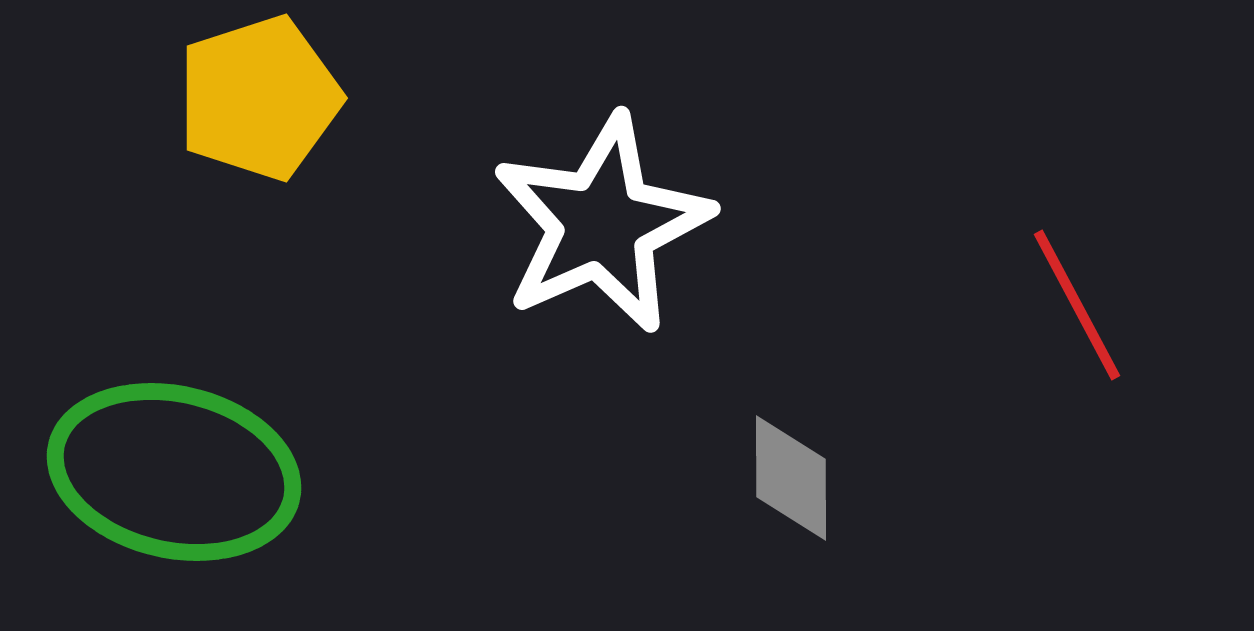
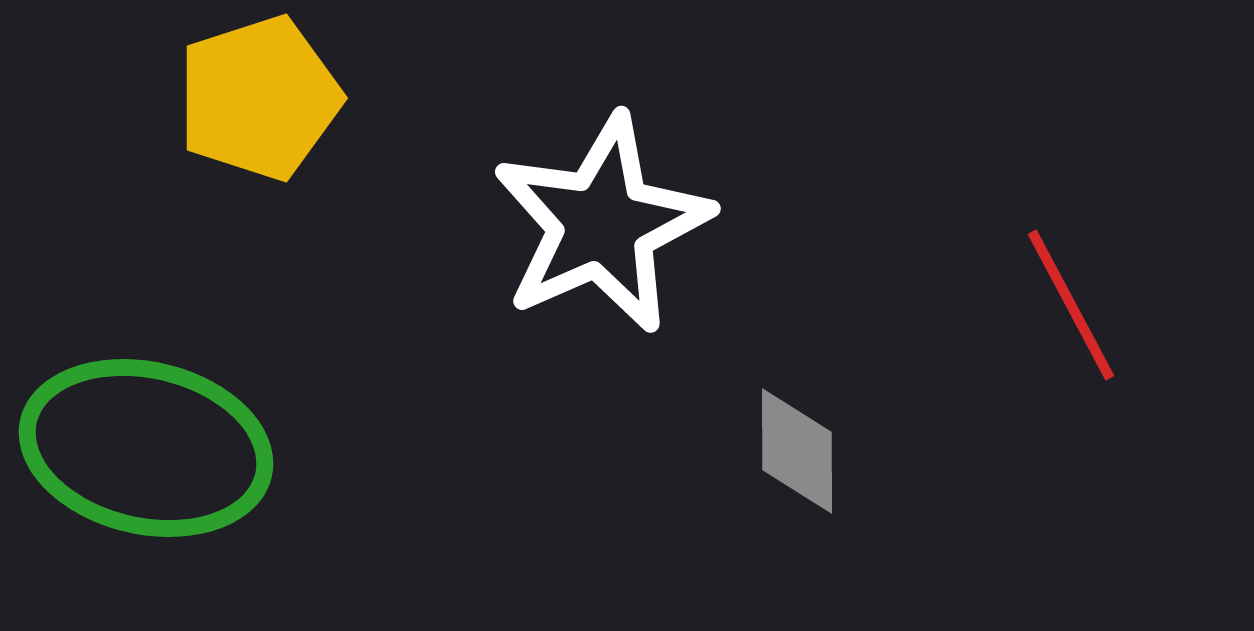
red line: moved 6 px left
green ellipse: moved 28 px left, 24 px up
gray diamond: moved 6 px right, 27 px up
